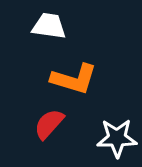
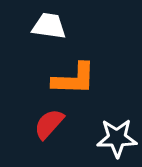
orange L-shape: rotated 15 degrees counterclockwise
